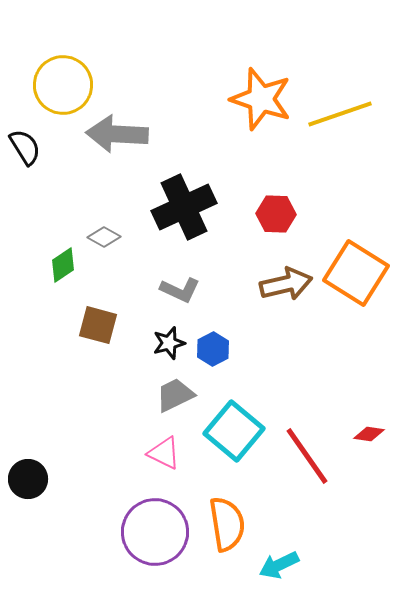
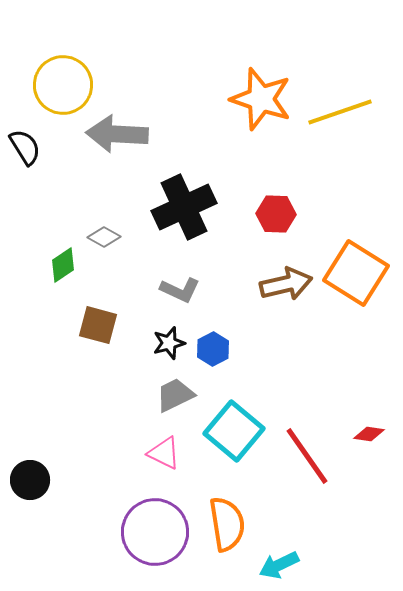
yellow line: moved 2 px up
black circle: moved 2 px right, 1 px down
